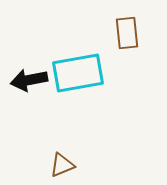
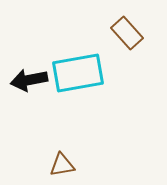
brown rectangle: rotated 36 degrees counterclockwise
brown triangle: rotated 12 degrees clockwise
